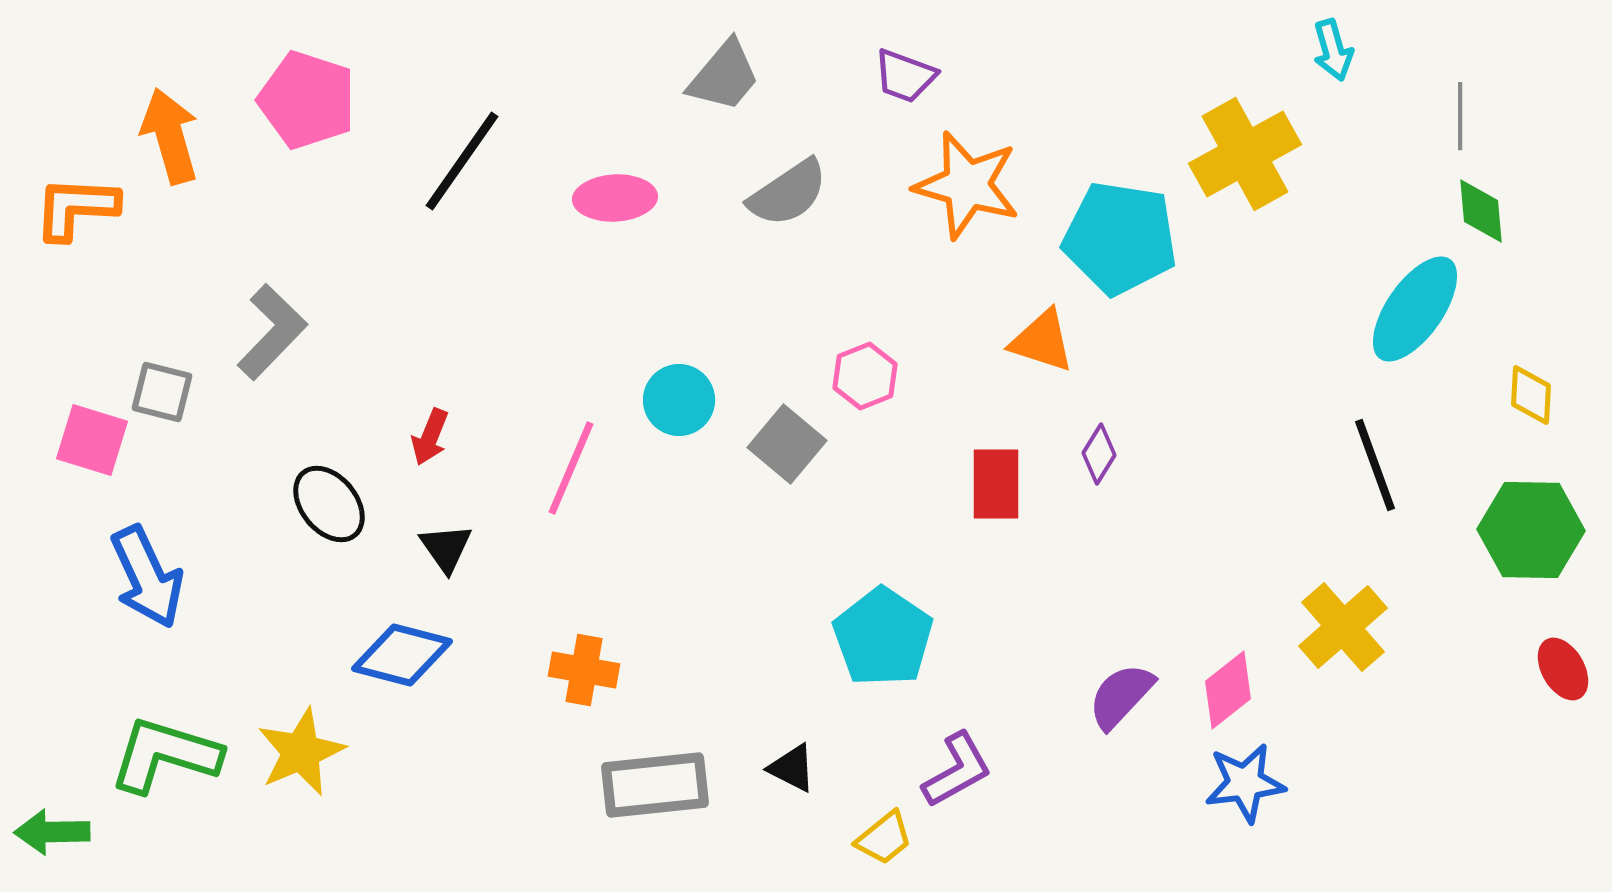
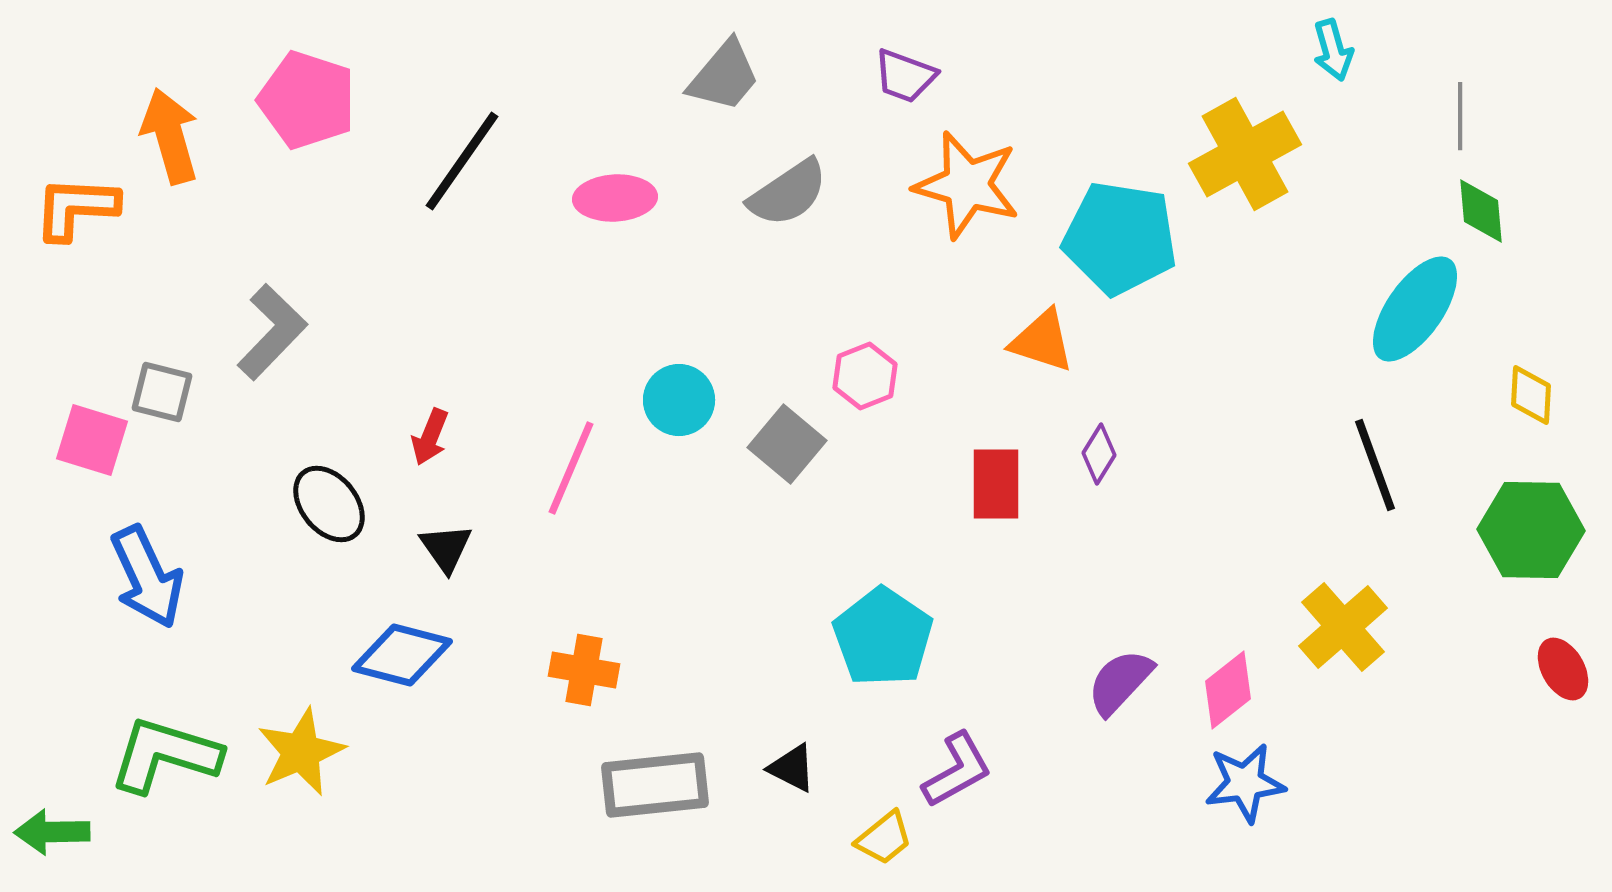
purple semicircle at (1121, 696): moved 1 px left, 14 px up
